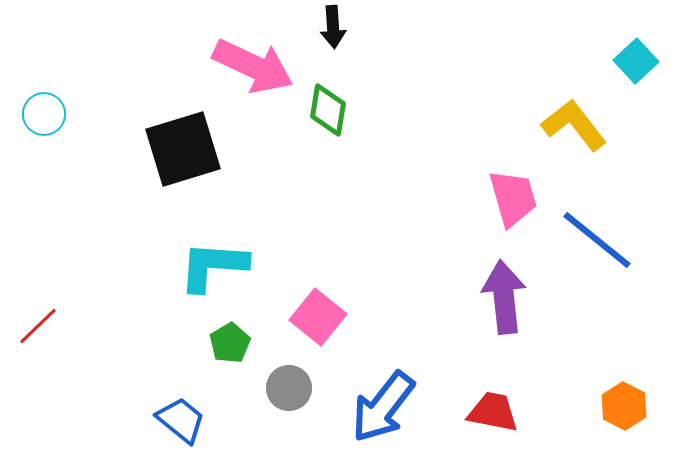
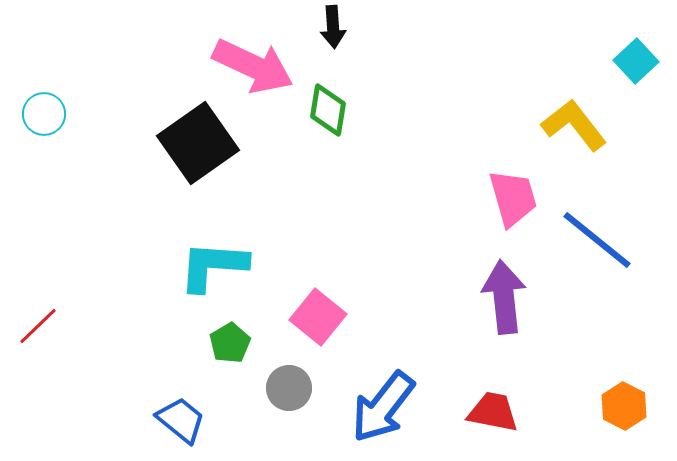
black square: moved 15 px right, 6 px up; rotated 18 degrees counterclockwise
